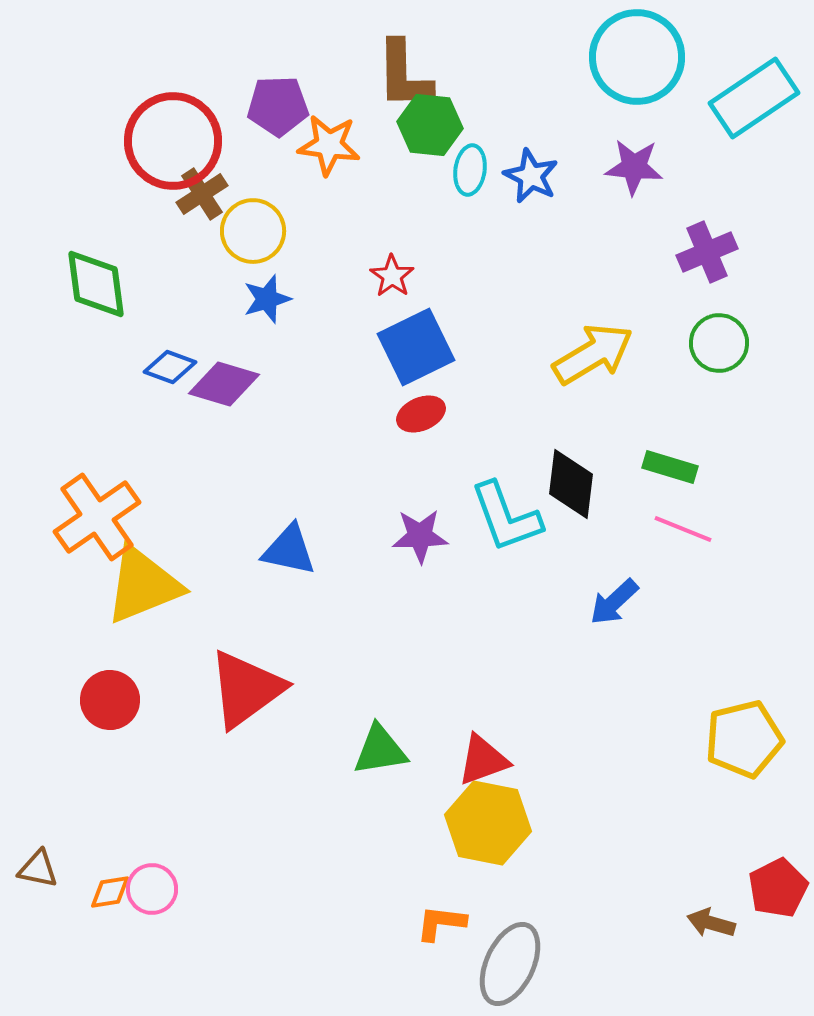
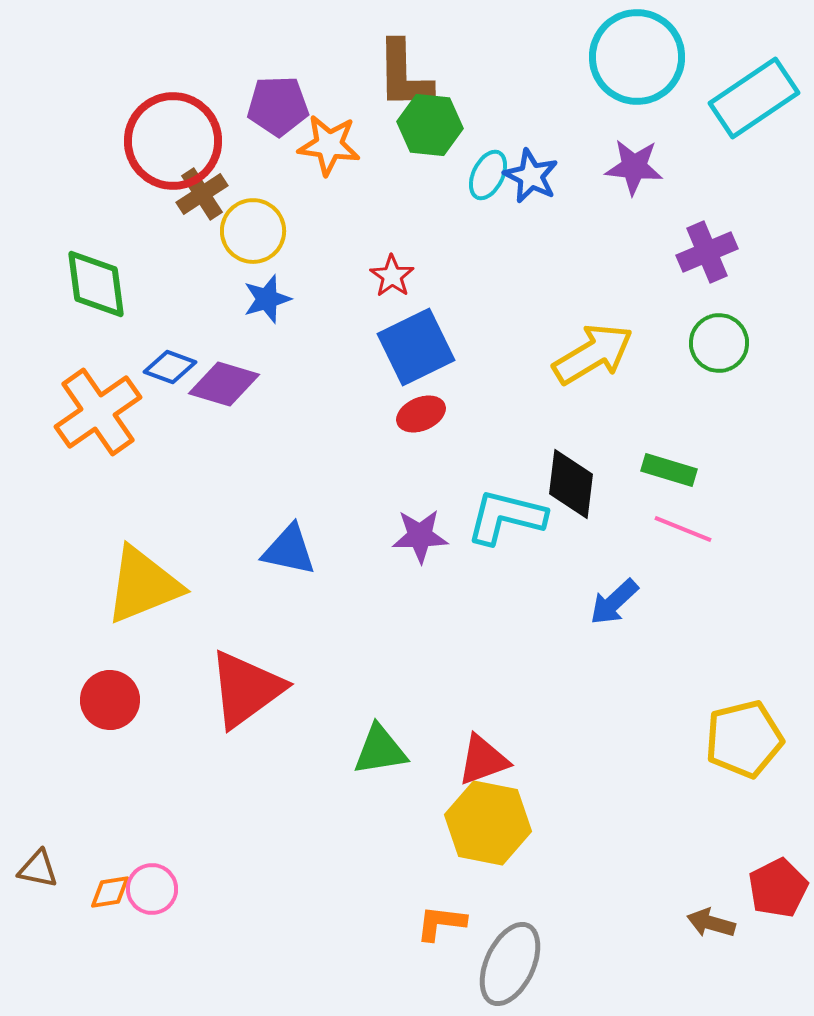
cyan ellipse at (470, 170): moved 18 px right, 5 px down; rotated 18 degrees clockwise
green rectangle at (670, 467): moved 1 px left, 3 px down
orange cross at (97, 517): moved 1 px right, 105 px up
cyan L-shape at (506, 517): rotated 124 degrees clockwise
